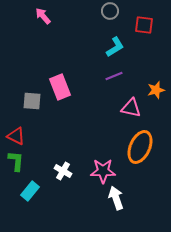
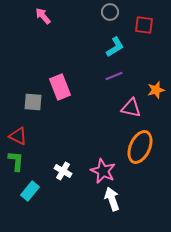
gray circle: moved 1 px down
gray square: moved 1 px right, 1 px down
red triangle: moved 2 px right
pink star: rotated 25 degrees clockwise
white arrow: moved 4 px left, 1 px down
